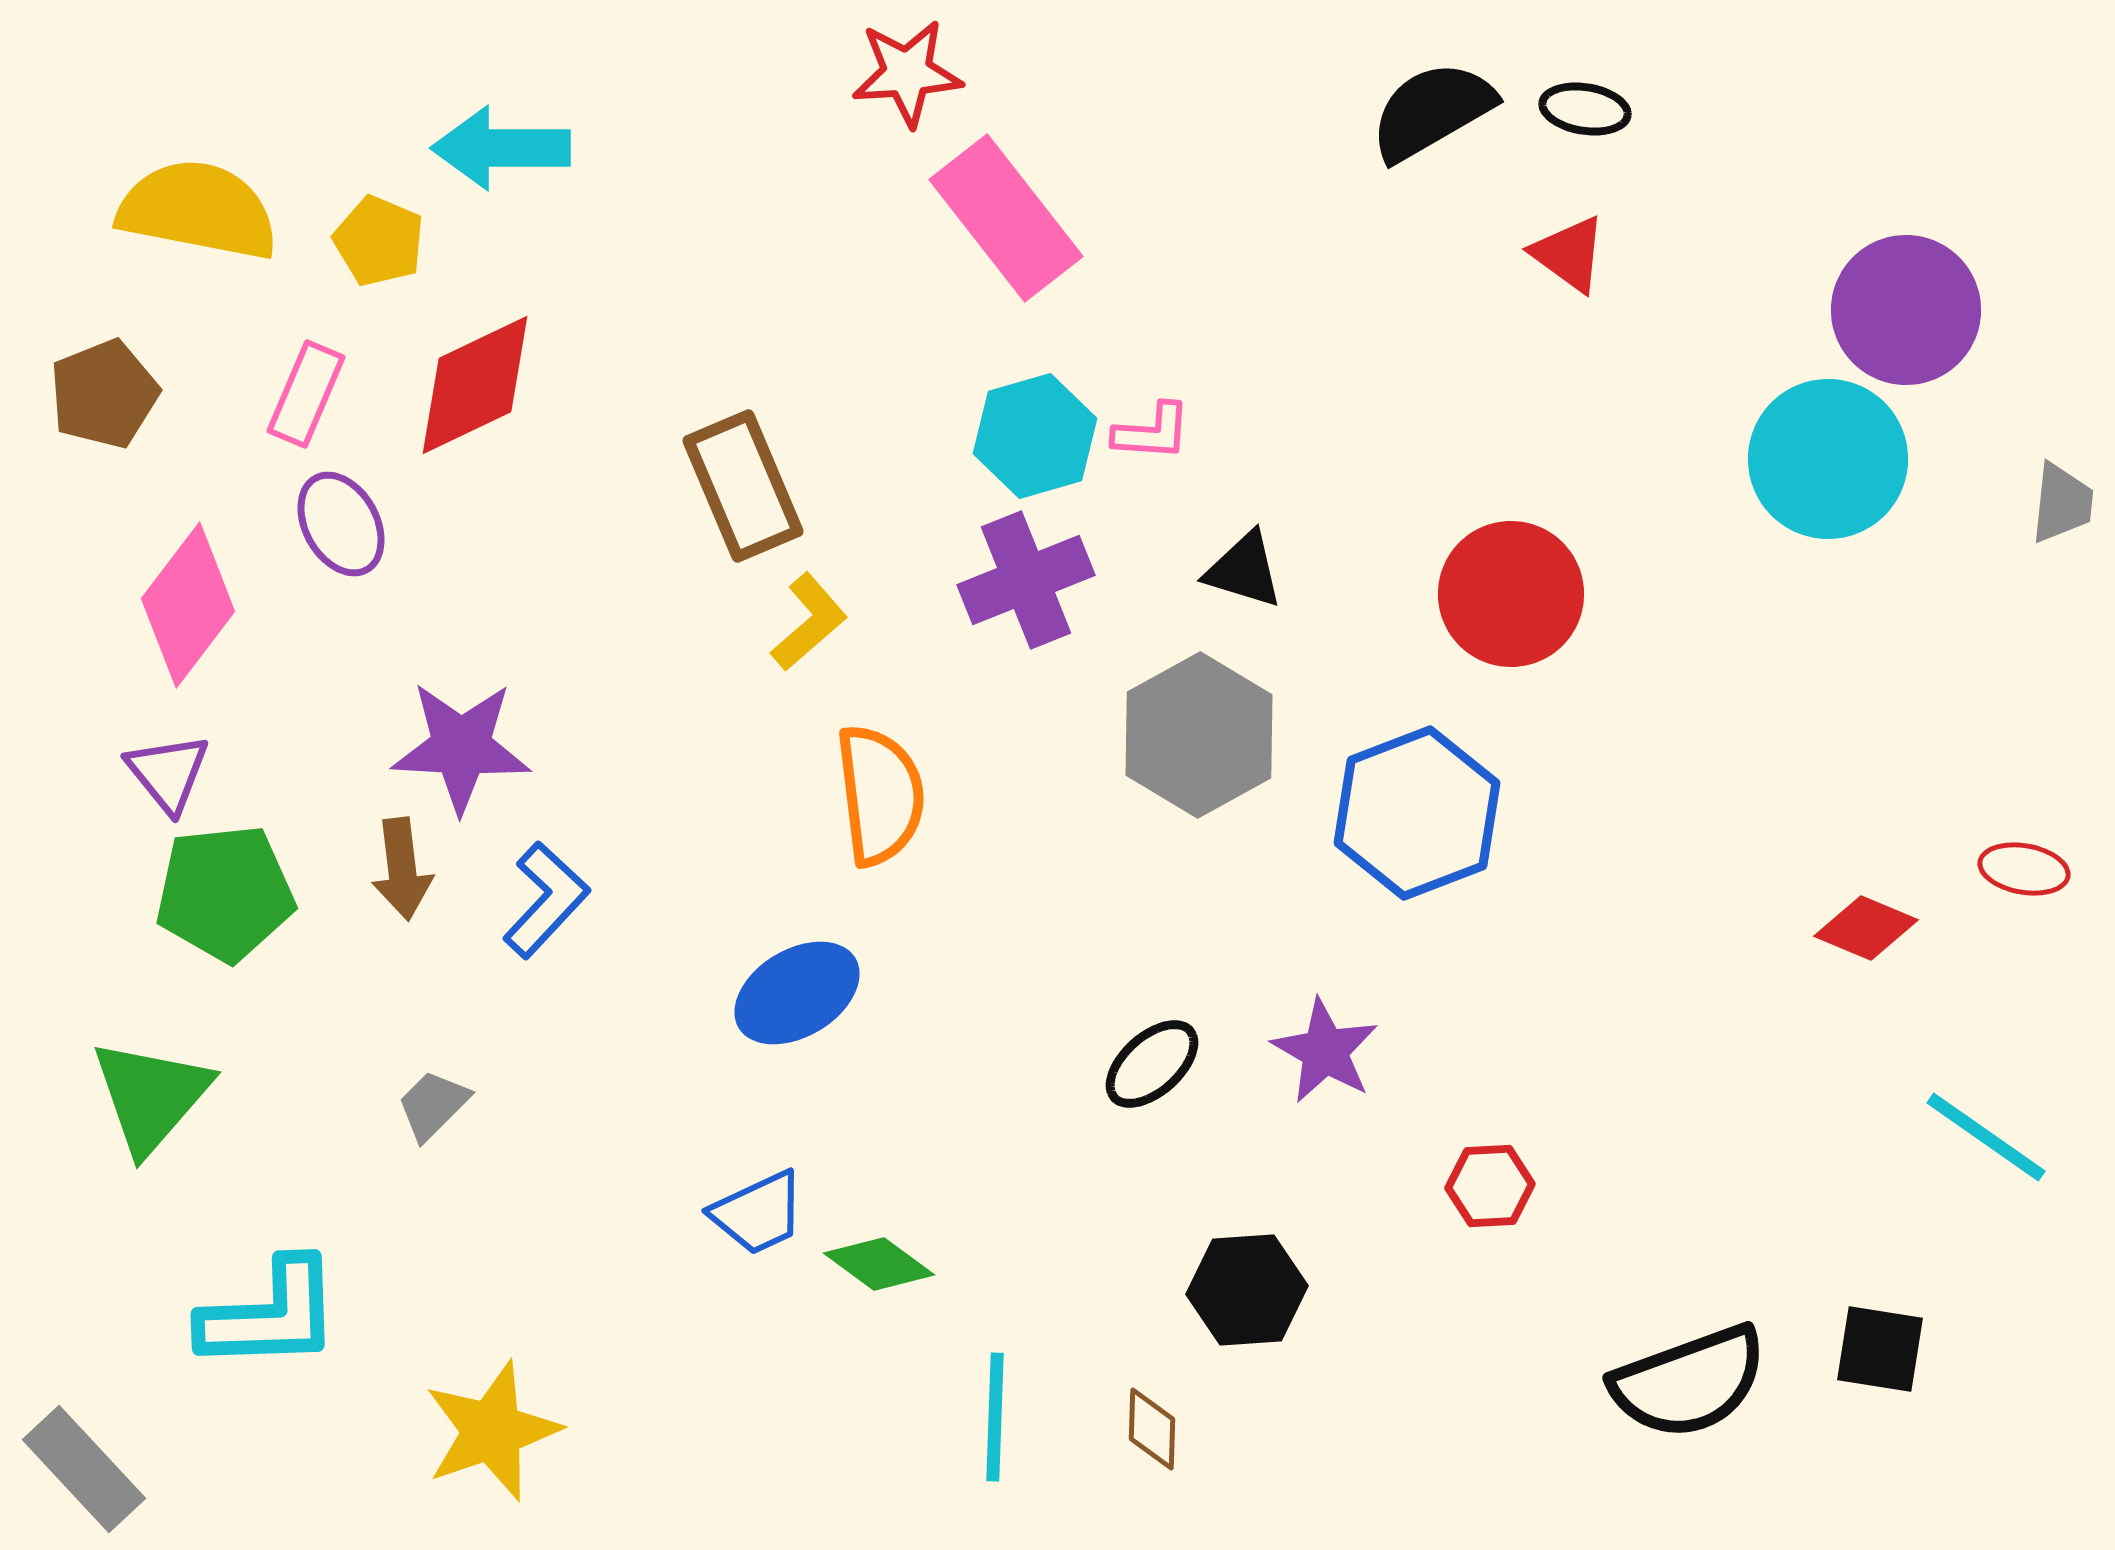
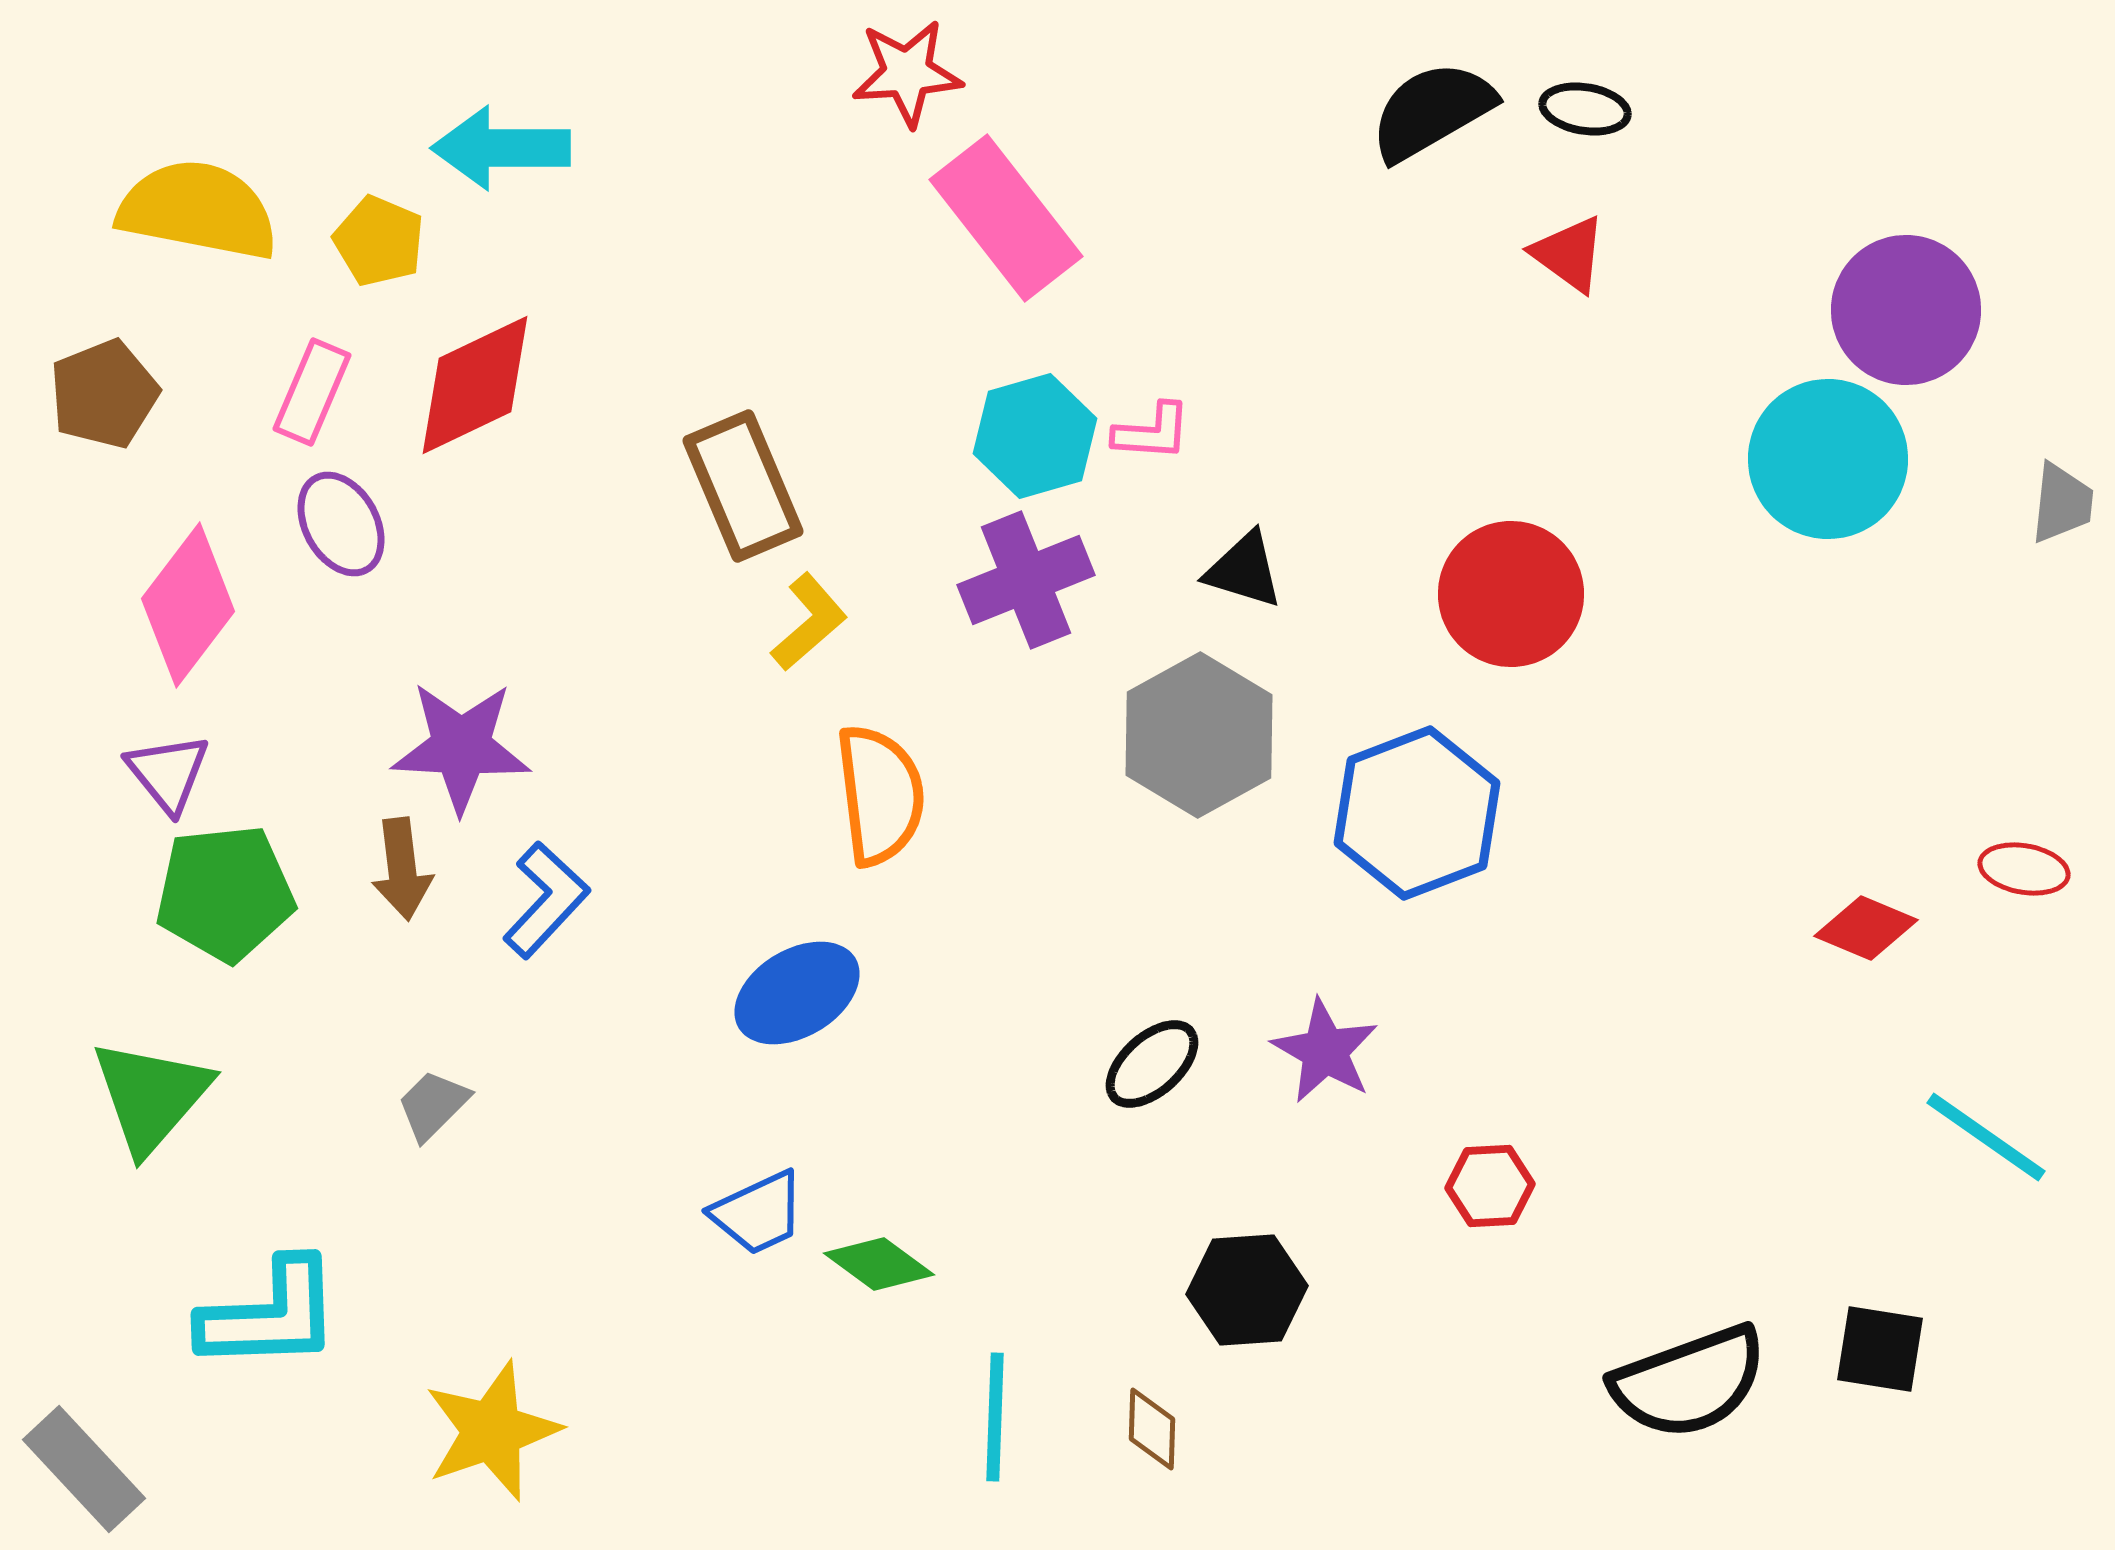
pink rectangle at (306, 394): moved 6 px right, 2 px up
